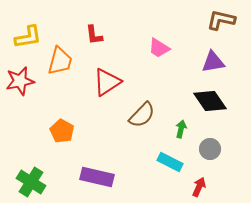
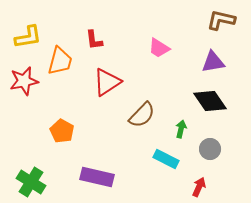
red L-shape: moved 5 px down
red star: moved 4 px right
cyan rectangle: moved 4 px left, 3 px up
